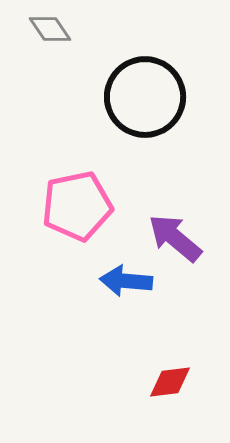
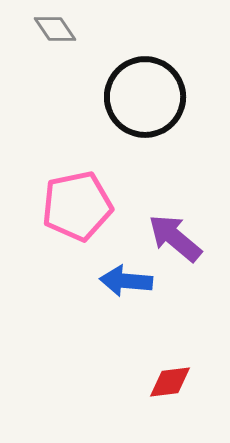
gray diamond: moved 5 px right
